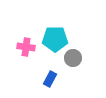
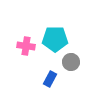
pink cross: moved 1 px up
gray circle: moved 2 px left, 4 px down
